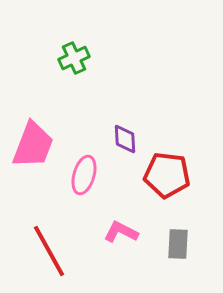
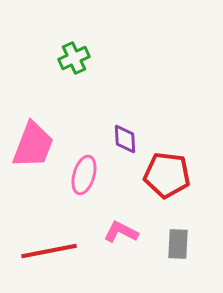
red line: rotated 72 degrees counterclockwise
